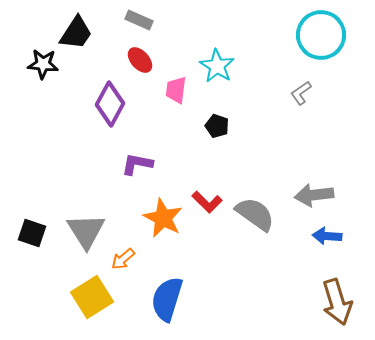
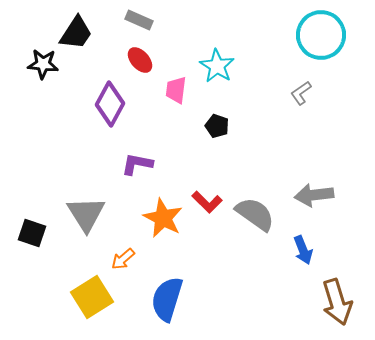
gray triangle: moved 17 px up
blue arrow: moved 24 px left, 14 px down; rotated 116 degrees counterclockwise
